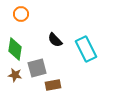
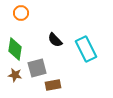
orange circle: moved 1 px up
